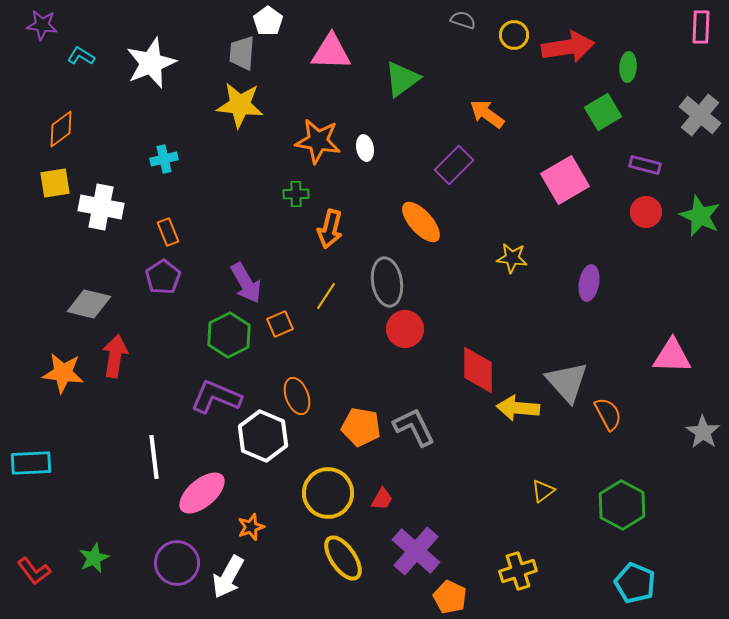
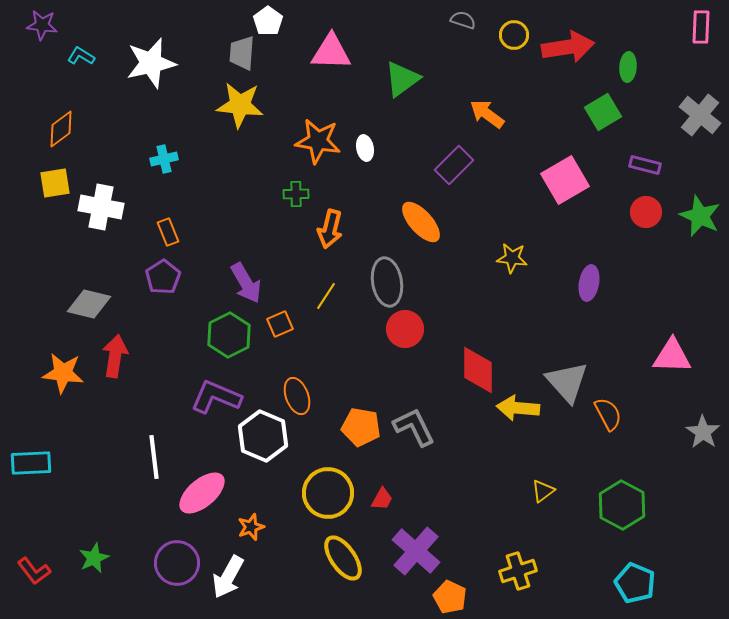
white star at (151, 63): rotated 9 degrees clockwise
